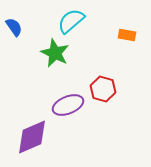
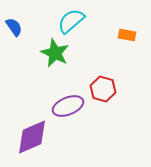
purple ellipse: moved 1 px down
